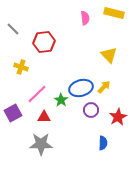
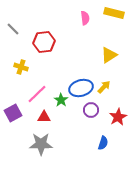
yellow triangle: rotated 42 degrees clockwise
blue semicircle: rotated 16 degrees clockwise
